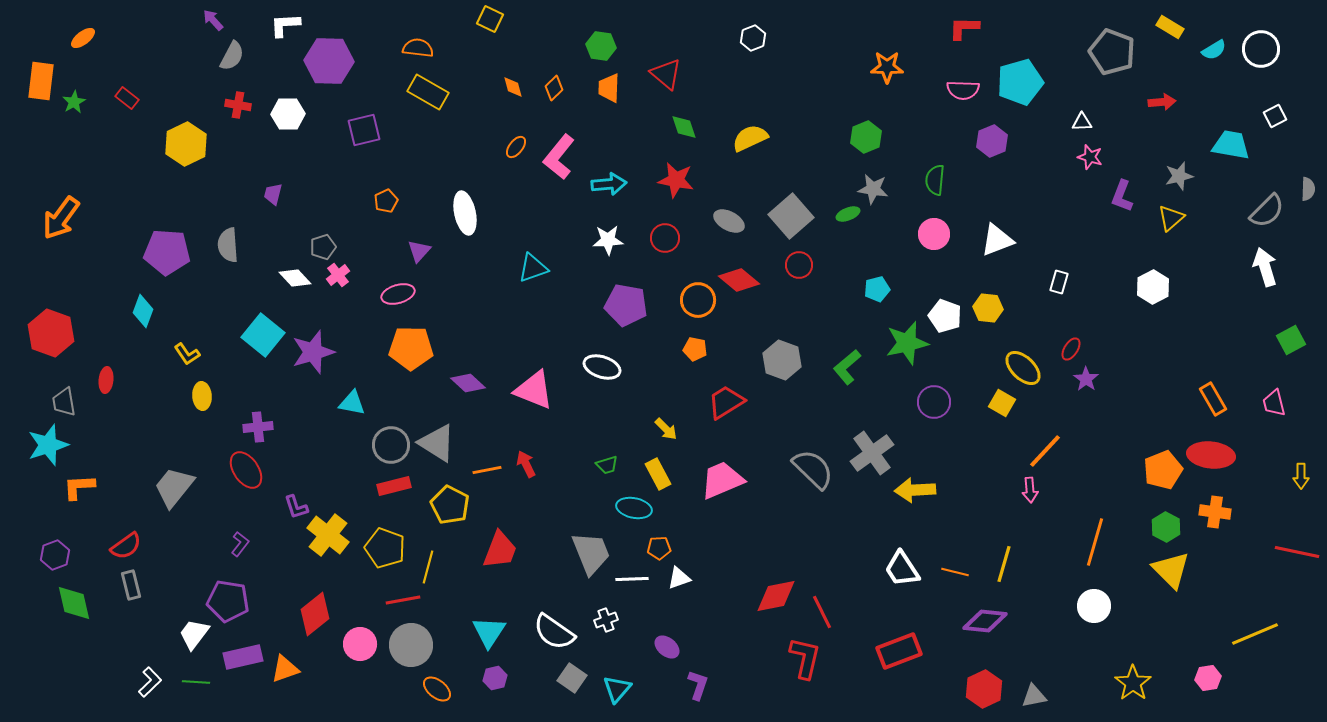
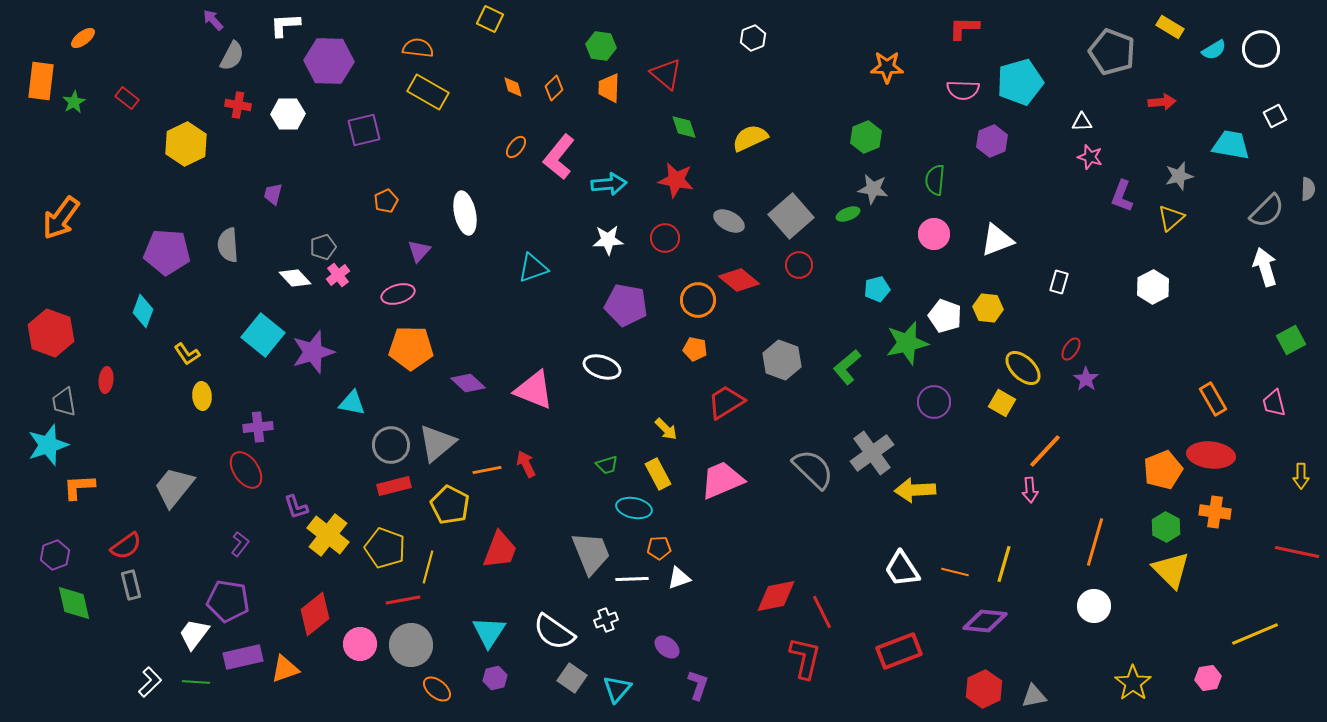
gray triangle at (437, 443): rotated 48 degrees clockwise
